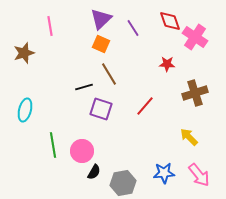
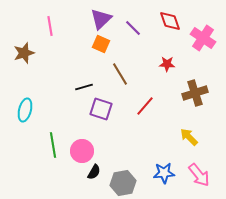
purple line: rotated 12 degrees counterclockwise
pink cross: moved 8 px right, 1 px down
brown line: moved 11 px right
